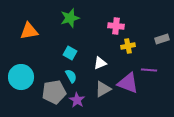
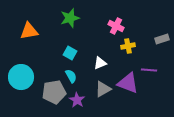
pink cross: rotated 21 degrees clockwise
